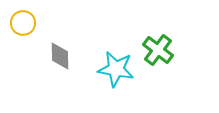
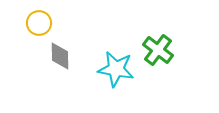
yellow circle: moved 16 px right
